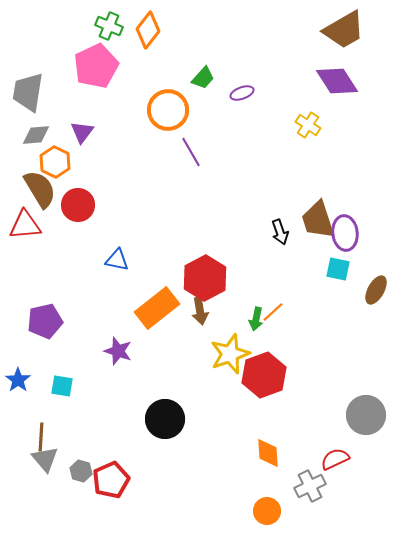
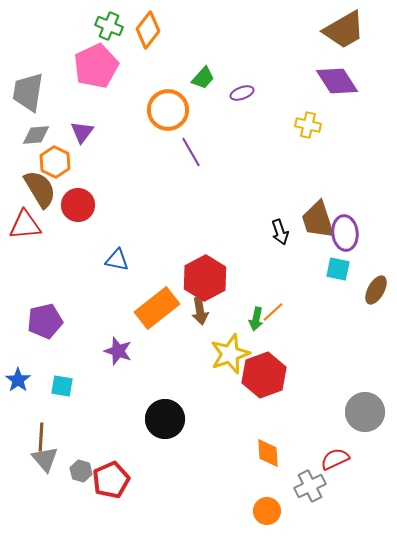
yellow cross at (308, 125): rotated 20 degrees counterclockwise
gray circle at (366, 415): moved 1 px left, 3 px up
